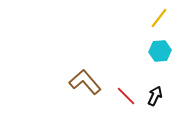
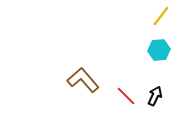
yellow line: moved 2 px right, 2 px up
cyan hexagon: moved 1 px left, 1 px up
brown L-shape: moved 2 px left, 2 px up
